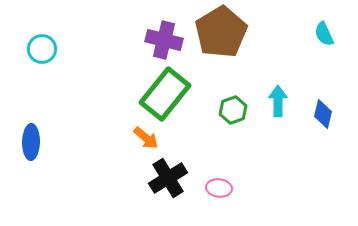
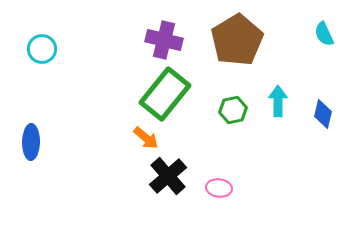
brown pentagon: moved 16 px right, 8 px down
green hexagon: rotated 8 degrees clockwise
black cross: moved 2 px up; rotated 9 degrees counterclockwise
